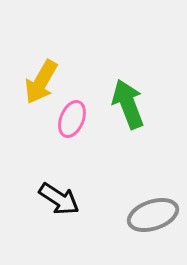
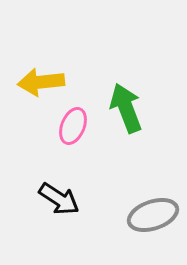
yellow arrow: rotated 54 degrees clockwise
green arrow: moved 2 px left, 4 px down
pink ellipse: moved 1 px right, 7 px down
